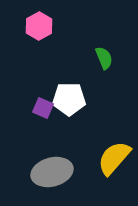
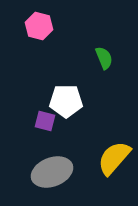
pink hexagon: rotated 16 degrees counterclockwise
white pentagon: moved 3 px left, 2 px down
purple square: moved 2 px right, 13 px down; rotated 10 degrees counterclockwise
gray ellipse: rotated 6 degrees counterclockwise
